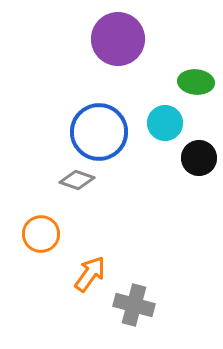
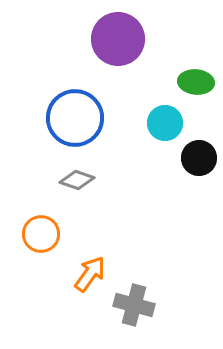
blue circle: moved 24 px left, 14 px up
